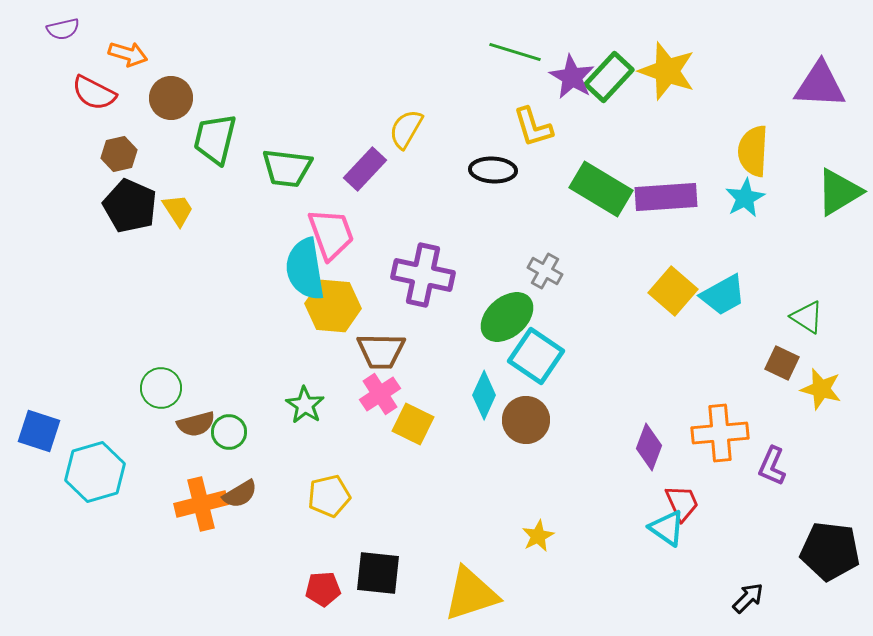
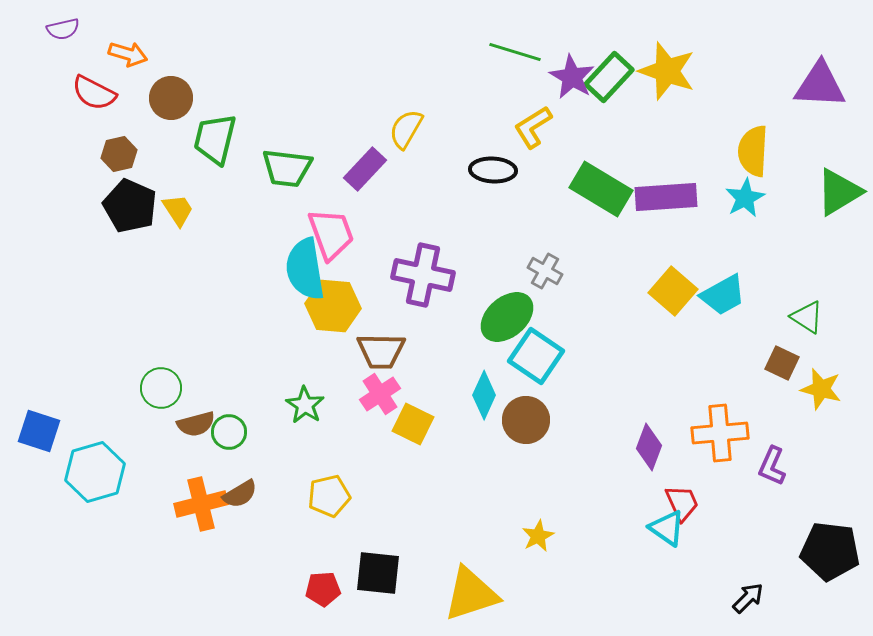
yellow L-shape at (533, 127): rotated 75 degrees clockwise
